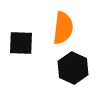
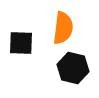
black hexagon: rotated 12 degrees counterclockwise
